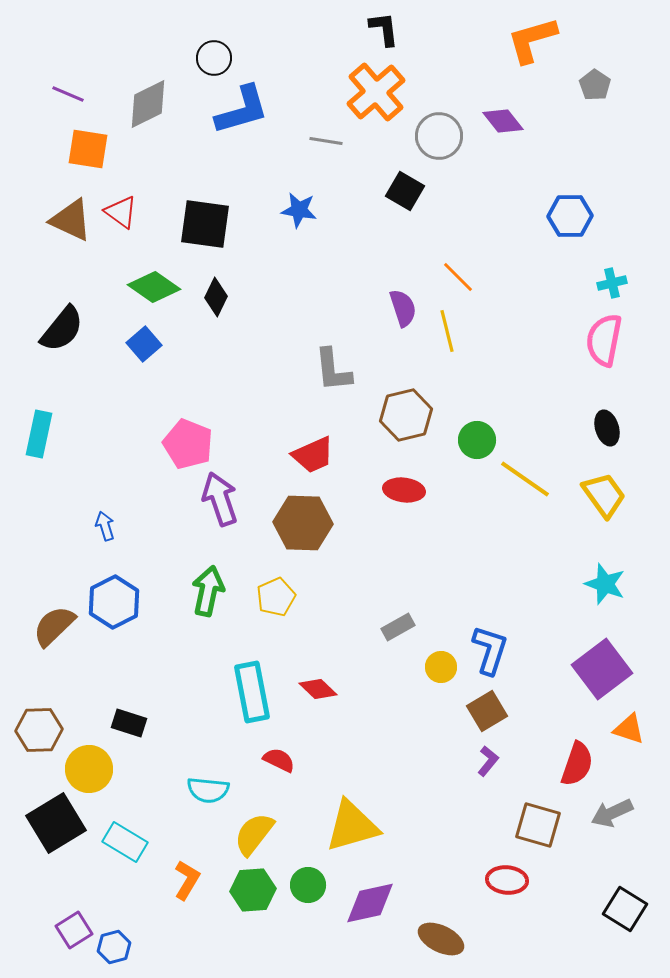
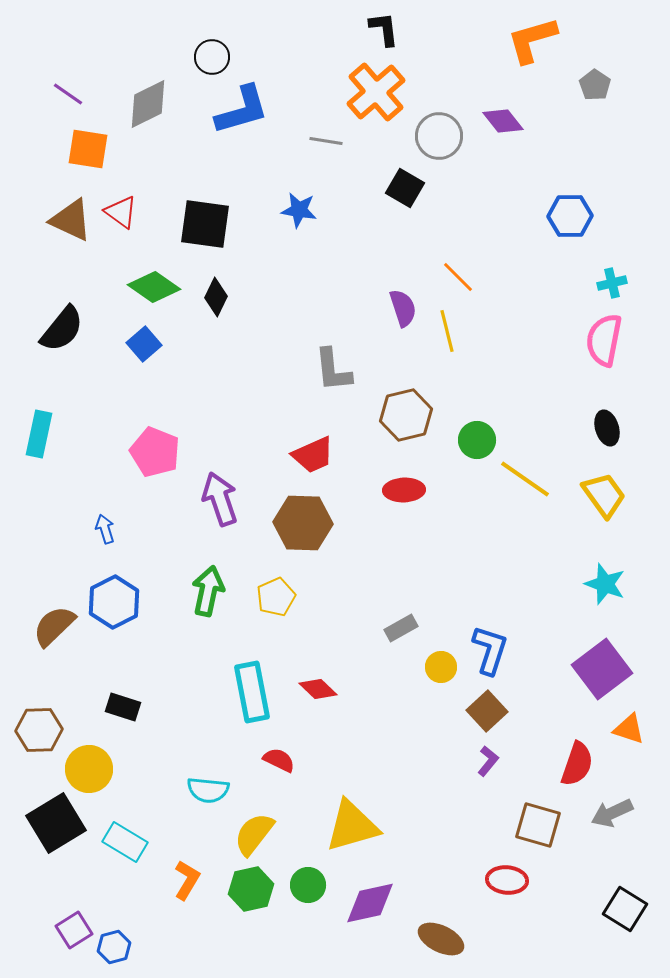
black circle at (214, 58): moved 2 px left, 1 px up
purple line at (68, 94): rotated 12 degrees clockwise
black square at (405, 191): moved 3 px up
pink pentagon at (188, 444): moved 33 px left, 8 px down
red ellipse at (404, 490): rotated 9 degrees counterclockwise
blue arrow at (105, 526): moved 3 px down
gray rectangle at (398, 627): moved 3 px right, 1 px down
brown square at (487, 711): rotated 12 degrees counterclockwise
black rectangle at (129, 723): moved 6 px left, 16 px up
green hexagon at (253, 890): moved 2 px left, 1 px up; rotated 9 degrees counterclockwise
